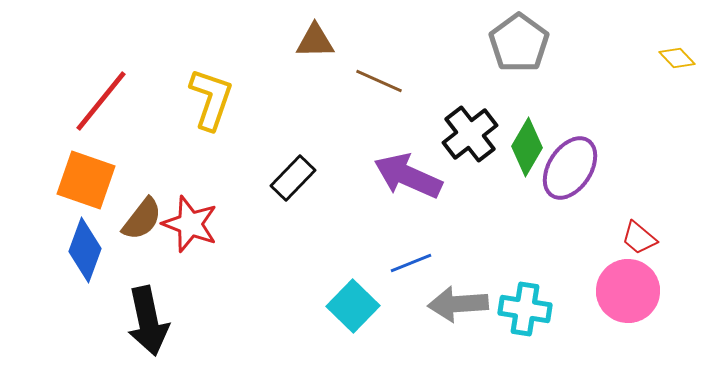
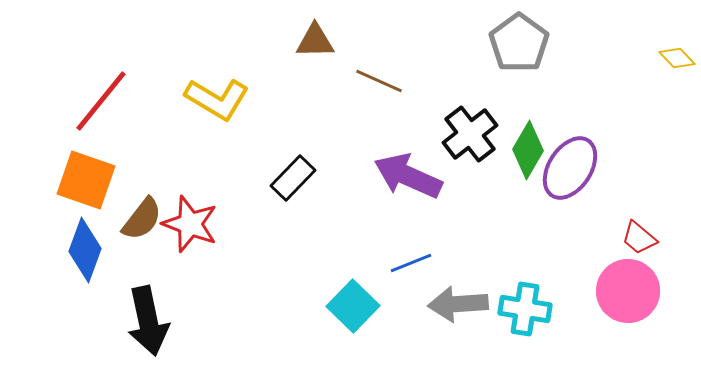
yellow L-shape: moved 6 px right; rotated 102 degrees clockwise
green diamond: moved 1 px right, 3 px down
